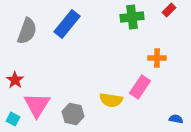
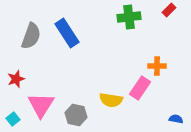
green cross: moved 3 px left
blue rectangle: moved 9 px down; rotated 72 degrees counterclockwise
gray semicircle: moved 4 px right, 5 px down
orange cross: moved 8 px down
red star: moved 1 px right, 1 px up; rotated 18 degrees clockwise
pink rectangle: moved 1 px down
pink triangle: moved 4 px right
gray hexagon: moved 3 px right, 1 px down
cyan square: rotated 24 degrees clockwise
